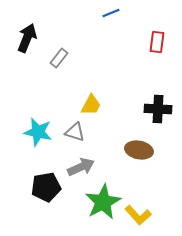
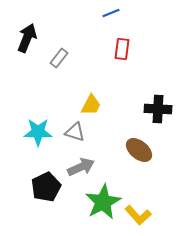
red rectangle: moved 35 px left, 7 px down
cyan star: rotated 12 degrees counterclockwise
brown ellipse: rotated 28 degrees clockwise
black pentagon: rotated 16 degrees counterclockwise
